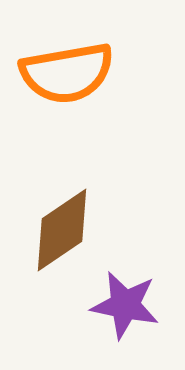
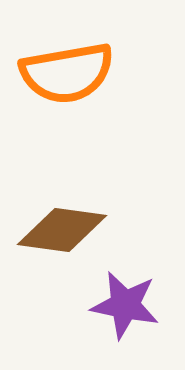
brown diamond: rotated 42 degrees clockwise
